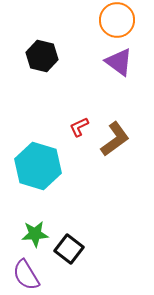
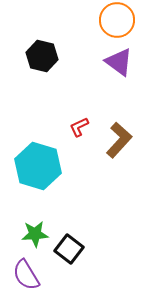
brown L-shape: moved 4 px right, 1 px down; rotated 12 degrees counterclockwise
